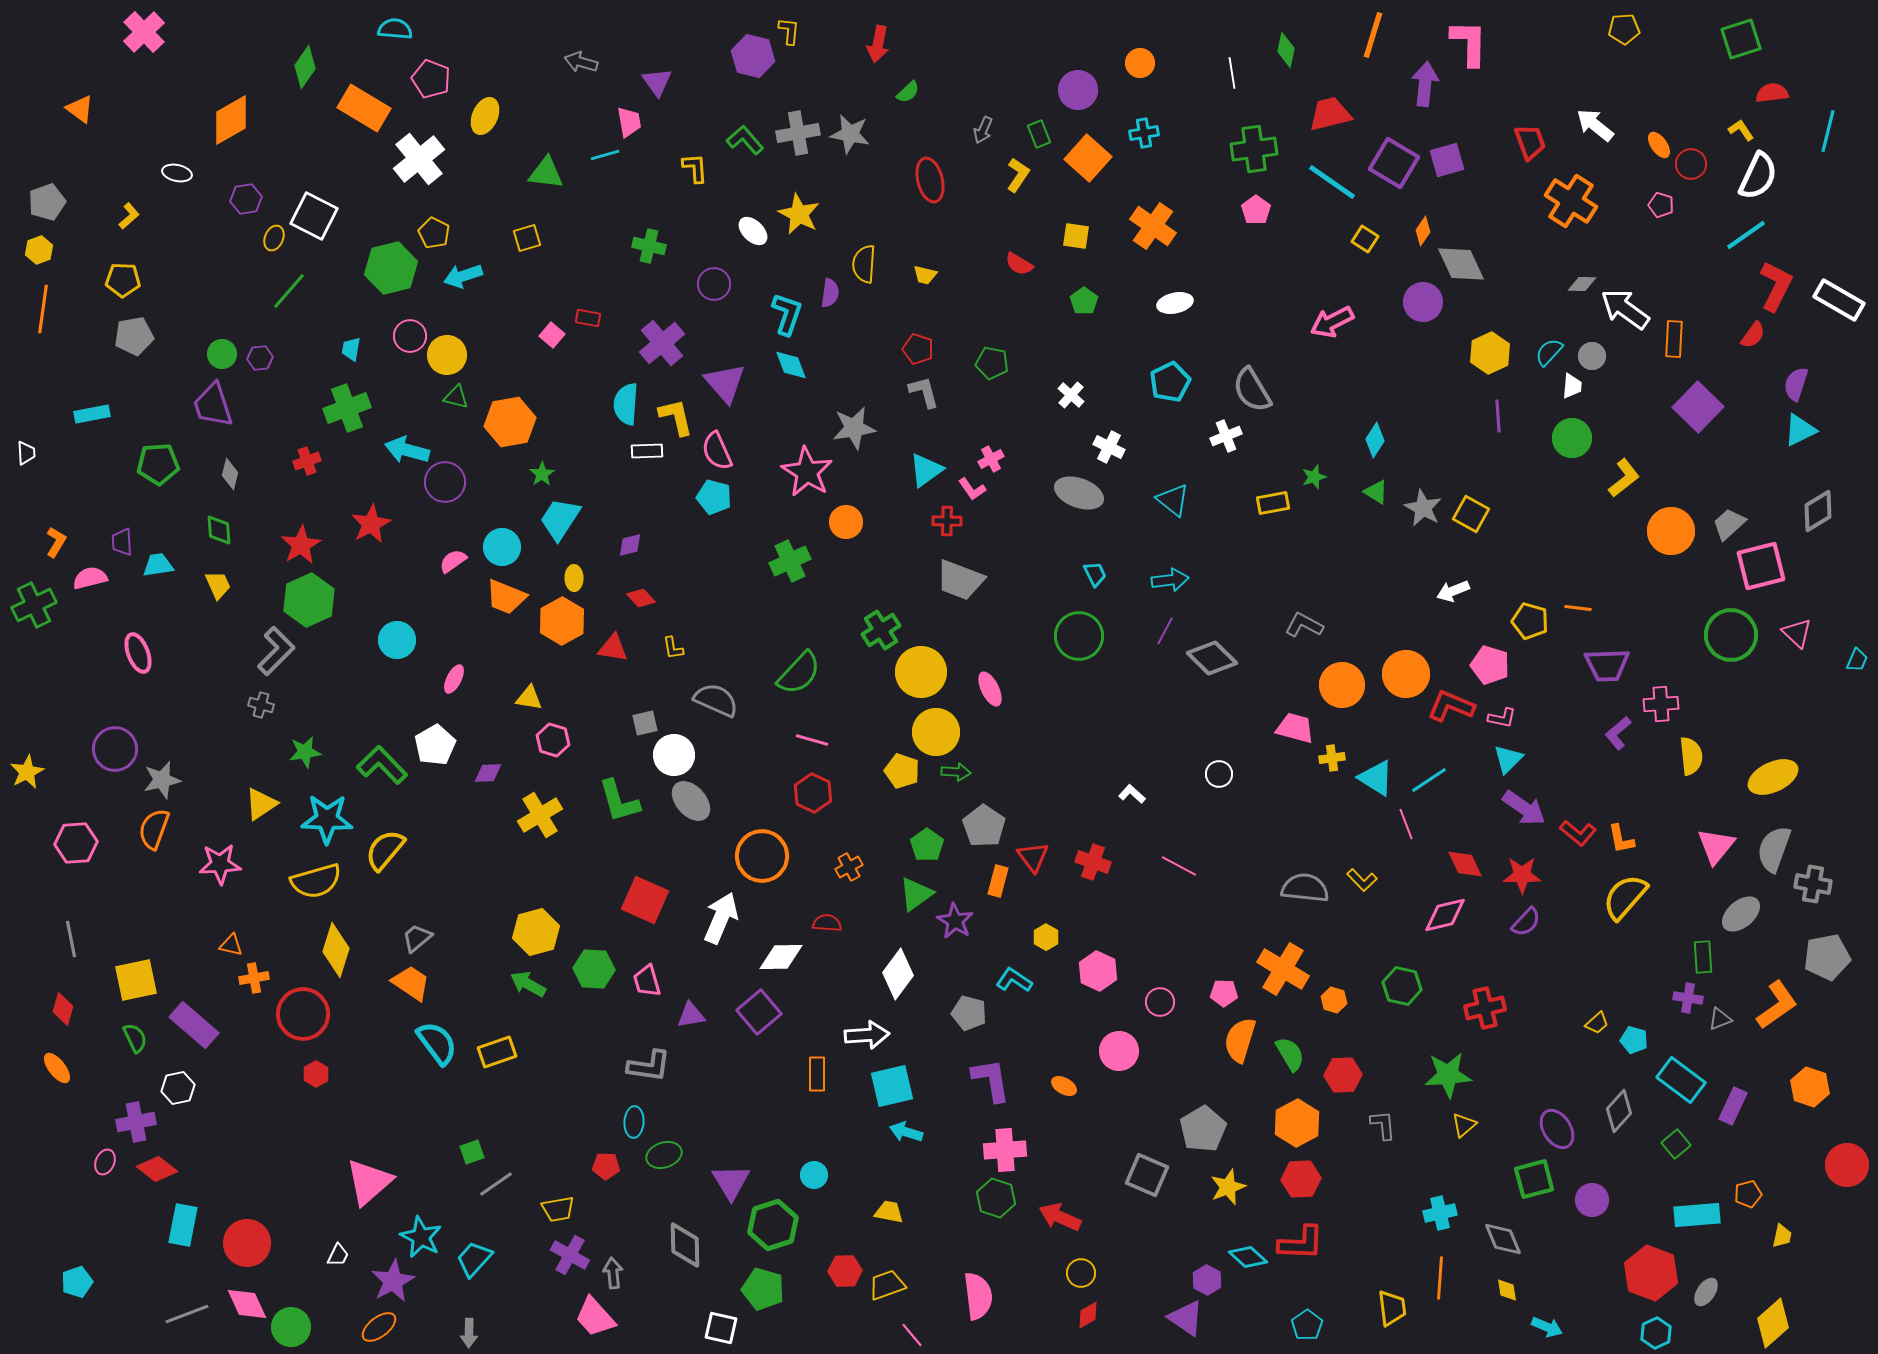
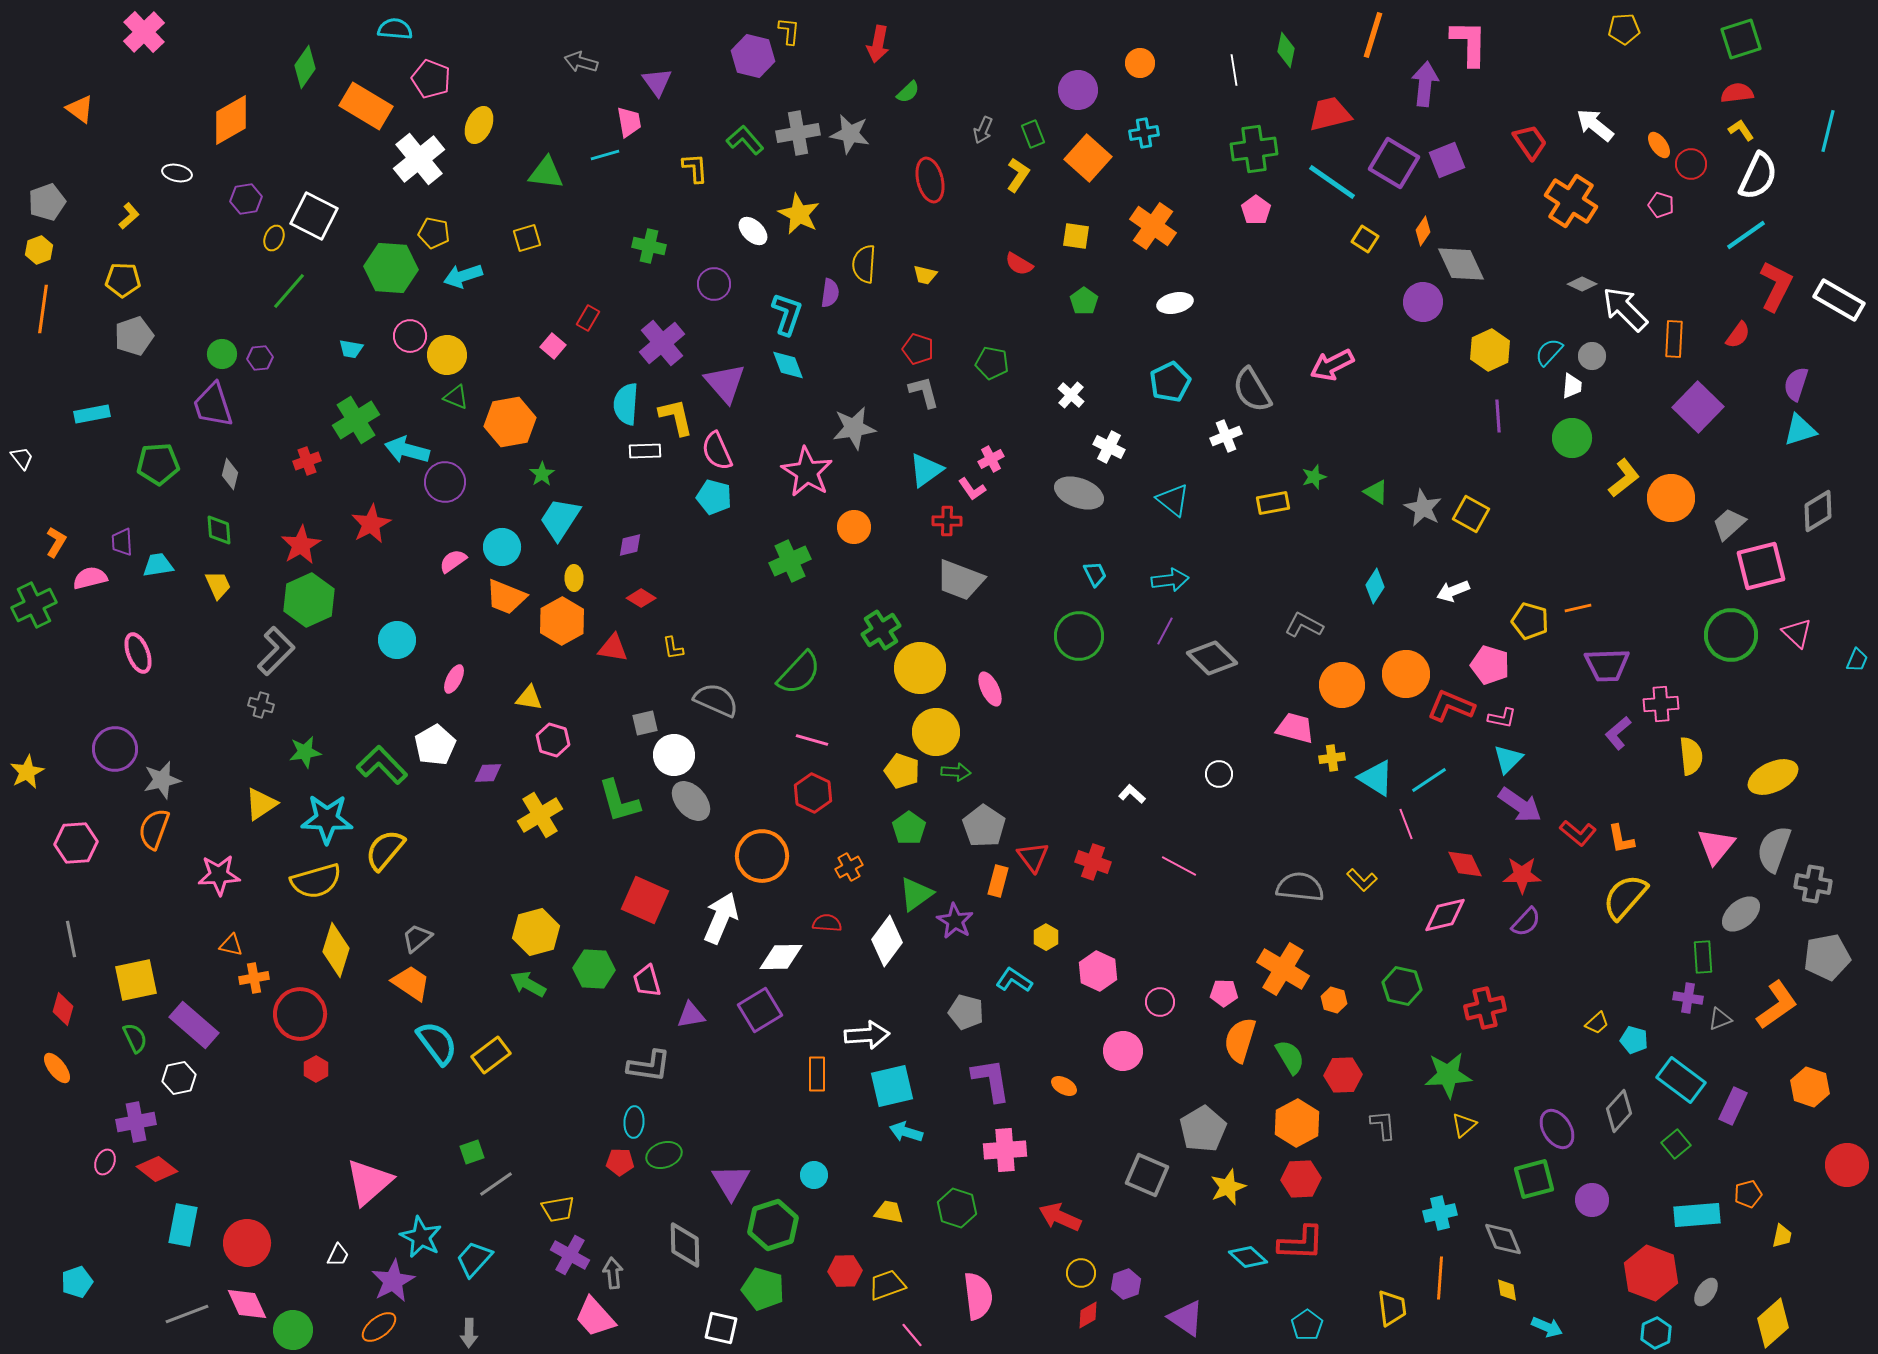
white line at (1232, 73): moved 2 px right, 3 px up
red semicircle at (1772, 93): moved 35 px left
orange rectangle at (364, 108): moved 2 px right, 2 px up
yellow ellipse at (485, 116): moved 6 px left, 9 px down
green rectangle at (1039, 134): moved 6 px left
red trapezoid at (1530, 142): rotated 15 degrees counterclockwise
purple square at (1447, 160): rotated 6 degrees counterclockwise
yellow pentagon at (434, 233): rotated 16 degrees counterclockwise
green hexagon at (391, 268): rotated 18 degrees clockwise
gray diamond at (1582, 284): rotated 24 degrees clockwise
white arrow at (1625, 309): rotated 9 degrees clockwise
red rectangle at (588, 318): rotated 70 degrees counterclockwise
pink arrow at (1332, 322): moved 43 px down
pink square at (552, 335): moved 1 px right, 11 px down
red semicircle at (1753, 335): moved 15 px left
gray pentagon at (134, 336): rotated 9 degrees counterclockwise
cyan trapezoid at (351, 349): rotated 90 degrees counterclockwise
yellow hexagon at (1490, 353): moved 3 px up
cyan diamond at (791, 365): moved 3 px left
green triangle at (456, 397): rotated 8 degrees clockwise
green cross at (347, 408): moved 9 px right, 12 px down; rotated 12 degrees counterclockwise
cyan triangle at (1800, 430): rotated 9 degrees clockwise
cyan diamond at (1375, 440): moved 146 px down
white rectangle at (647, 451): moved 2 px left
white trapezoid at (26, 453): moved 4 px left, 5 px down; rotated 35 degrees counterclockwise
orange circle at (846, 522): moved 8 px right, 5 px down
orange circle at (1671, 531): moved 33 px up
red diamond at (641, 598): rotated 16 degrees counterclockwise
orange line at (1578, 608): rotated 20 degrees counterclockwise
yellow circle at (921, 672): moved 1 px left, 4 px up
purple arrow at (1524, 808): moved 4 px left, 3 px up
green pentagon at (927, 845): moved 18 px left, 17 px up
pink star at (220, 864): moved 1 px left, 11 px down
gray semicircle at (1305, 888): moved 5 px left, 1 px up
white diamond at (898, 974): moved 11 px left, 33 px up
purple square at (759, 1012): moved 1 px right, 2 px up; rotated 9 degrees clockwise
gray pentagon at (969, 1013): moved 3 px left, 1 px up
red circle at (303, 1014): moved 3 px left
pink circle at (1119, 1051): moved 4 px right
yellow rectangle at (497, 1052): moved 6 px left, 3 px down; rotated 18 degrees counterclockwise
green semicircle at (1290, 1054): moved 3 px down
red hexagon at (316, 1074): moved 5 px up
white hexagon at (178, 1088): moved 1 px right, 10 px up
red pentagon at (606, 1166): moved 14 px right, 4 px up
green hexagon at (996, 1198): moved 39 px left, 10 px down
purple hexagon at (1207, 1280): moved 81 px left, 4 px down; rotated 12 degrees clockwise
green circle at (291, 1327): moved 2 px right, 3 px down
